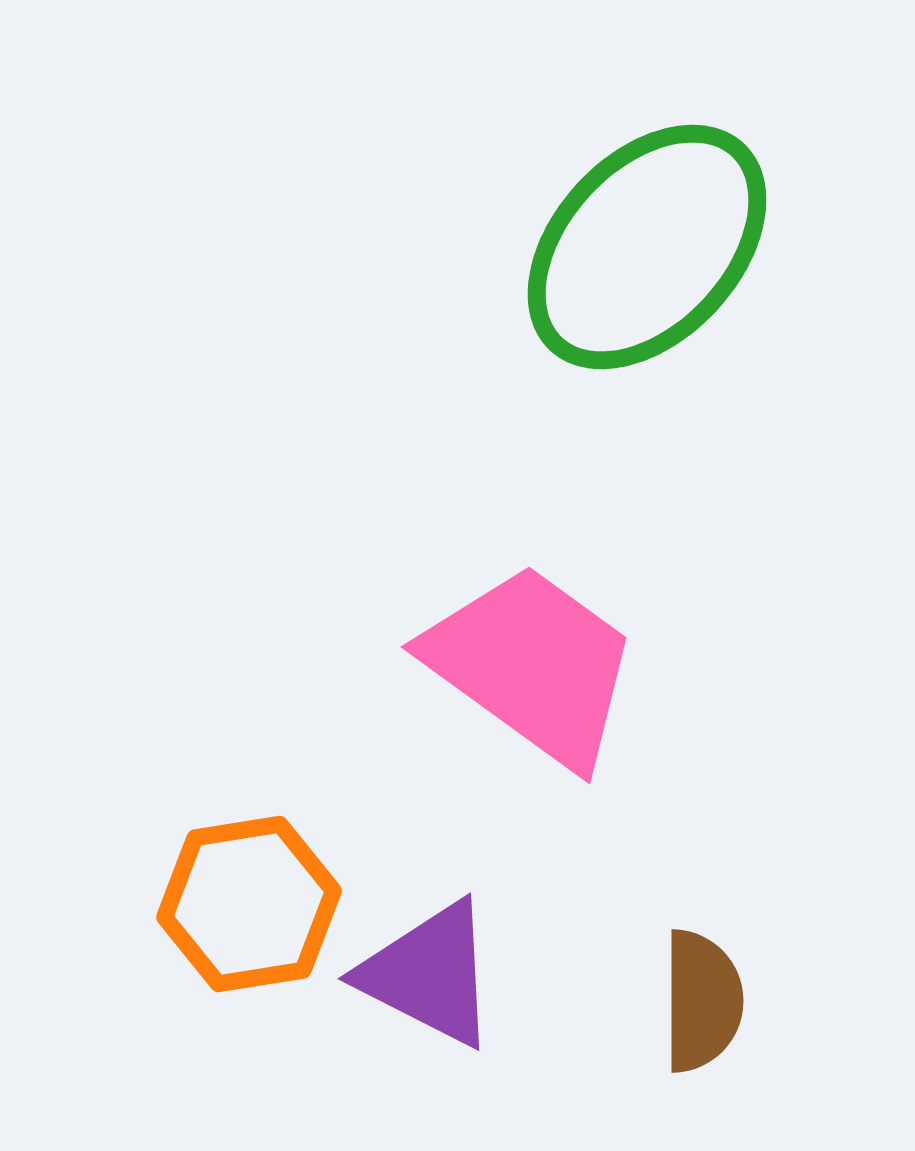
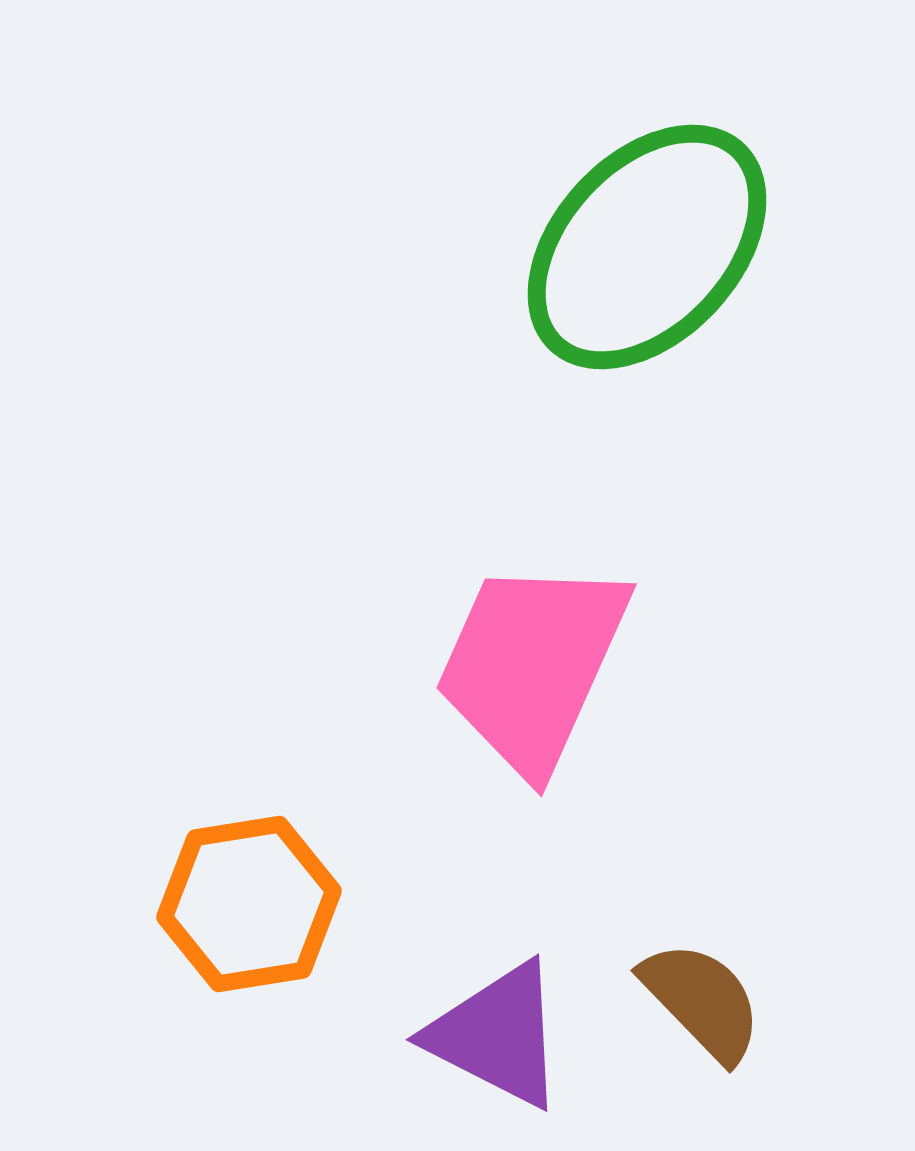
pink trapezoid: rotated 102 degrees counterclockwise
purple triangle: moved 68 px right, 61 px down
brown semicircle: rotated 44 degrees counterclockwise
